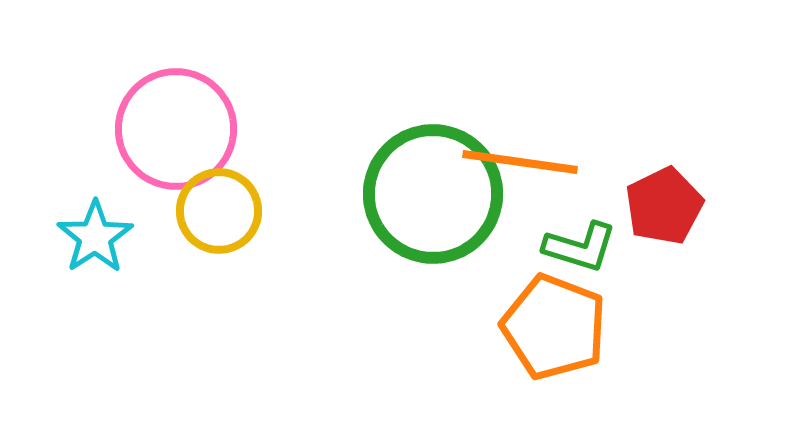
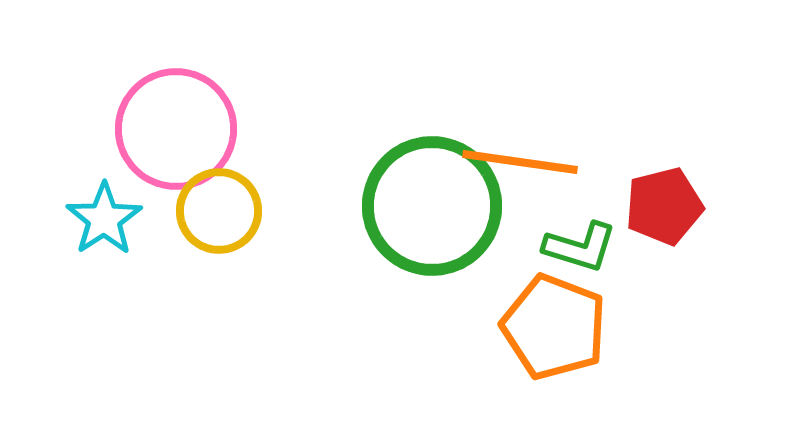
green circle: moved 1 px left, 12 px down
red pentagon: rotated 12 degrees clockwise
cyan star: moved 9 px right, 18 px up
